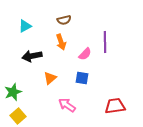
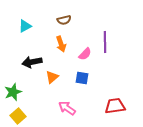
orange arrow: moved 2 px down
black arrow: moved 6 px down
orange triangle: moved 2 px right, 1 px up
pink arrow: moved 3 px down
